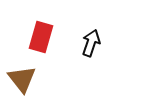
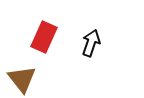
red rectangle: moved 3 px right; rotated 8 degrees clockwise
